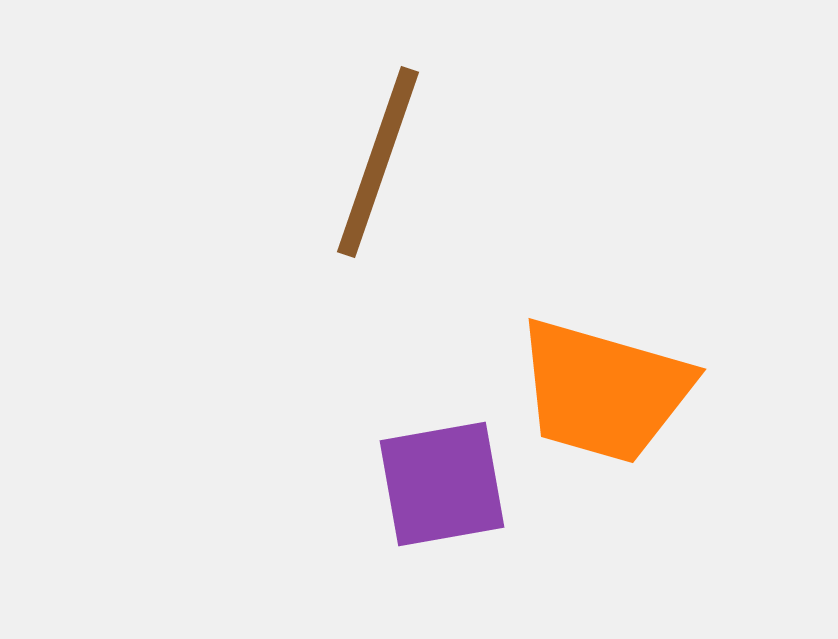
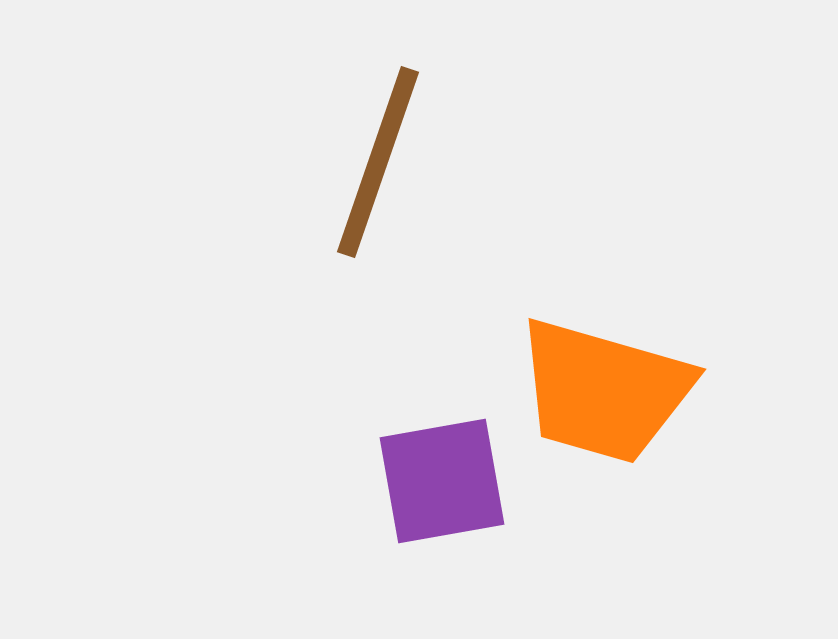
purple square: moved 3 px up
